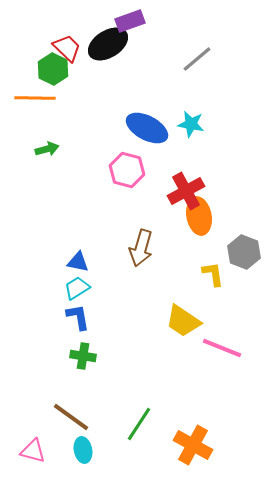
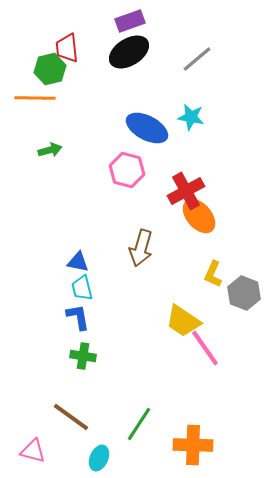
black ellipse: moved 21 px right, 8 px down
red trapezoid: rotated 140 degrees counterclockwise
green hexagon: moved 3 px left; rotated 20 degrees clockwise
cyan star: moved 7 px up
green arrow: moved 3 px right, 1 px down
orange ellipse: rotated 30 degrees counterclockwise
gray hexagon: moved 41 px down
yellow L-shape: rotated 148 degrees counterclockwise
cyan trapezoid: moved 5 px right; rotated 72 degrees counterclockwise
pink line: moved 17 px left; rotated 33 degrees clockwise
orange cross: rotated 27 degrees counterclockwise
cyan ellipse: moved 16 px right, 8 px down; rotated 35 degrees clockwise
